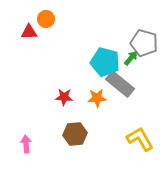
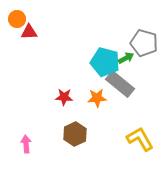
orange circle: moved 29 px left
green arrow: moved 5 px left; rotated 21 degrees clockwise
brown hexagon: rotated 20 degrees counterclockwise
